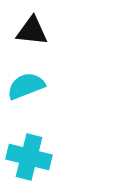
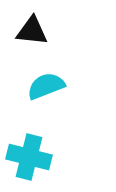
cyan semicircle: moved 20 px right
